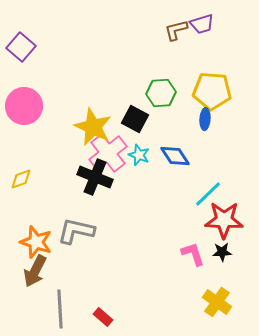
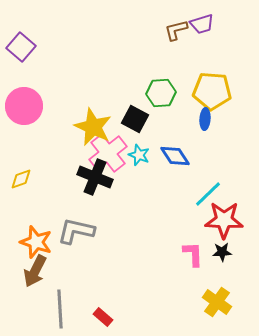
pink L-shape: rotated 16 degrees clockwise
